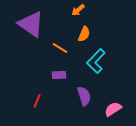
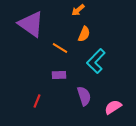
pink semicircle: moved 2 px up
